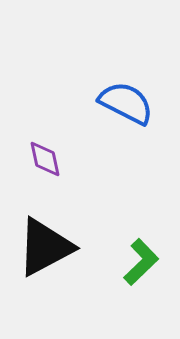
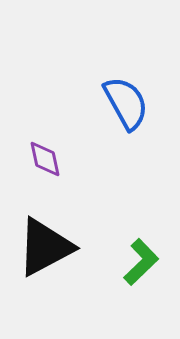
blue semicircle: rotated 34 degrees clockwise
